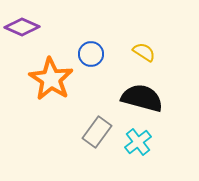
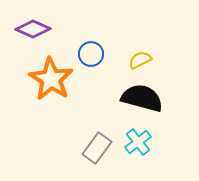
purple diamond: moved 11 px right, 2 px down
yellow semicircle: moved 4 px left, 8 px down; rotated 60 degrees counterclockwise
gray rectangle: moved 16 px down
